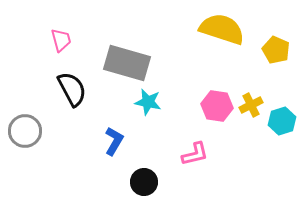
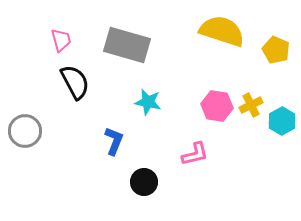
yellow semicircle: moved 2 px down
gray rectangle: moved 18 px up
black semicircle: moved 3 px right, 7 px up
cyan hexagon: rotated 12 degrees counterclockwise
blue L-shape: rotated 8 degrees counterclockwise
